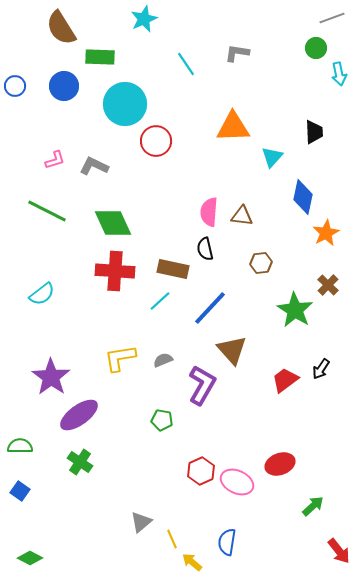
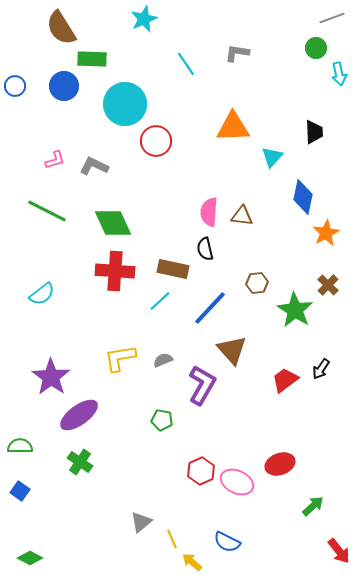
green rectangle at (100, 57): moved 8 px left, 2 px down
brown hexagon at (261, 263): moved 4 px left, 20 px down
blue semicircle at (227, 542): rotated 72 degrees counterclockwise
